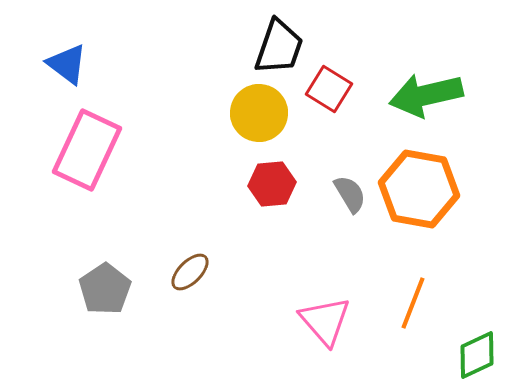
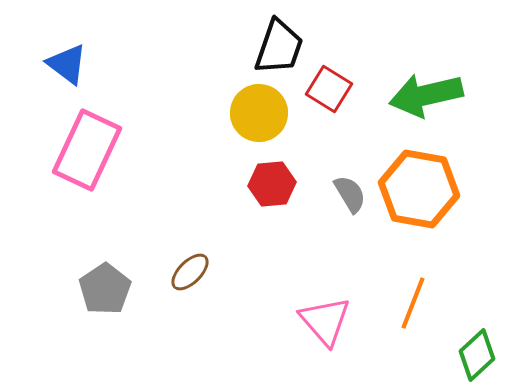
green diamond: rotated 18 degrees counterclockwise
